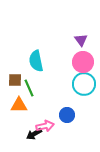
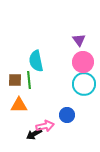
purple triangle: moved 2 px left
green line: moved 8 px up; rotated 18 degrees clockwise
